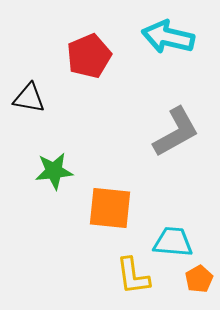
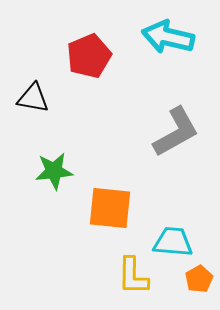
black triangle: moved 4 px right
yellow L-shape: rotated 9 degrees clockwise
